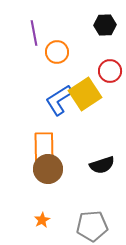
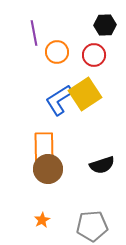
red circle: moved 16 px left, 16 px up
